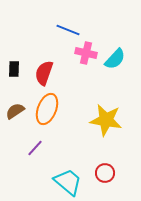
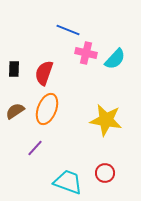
cyan trapezoid: rotated 20 degrees counterclockwise
